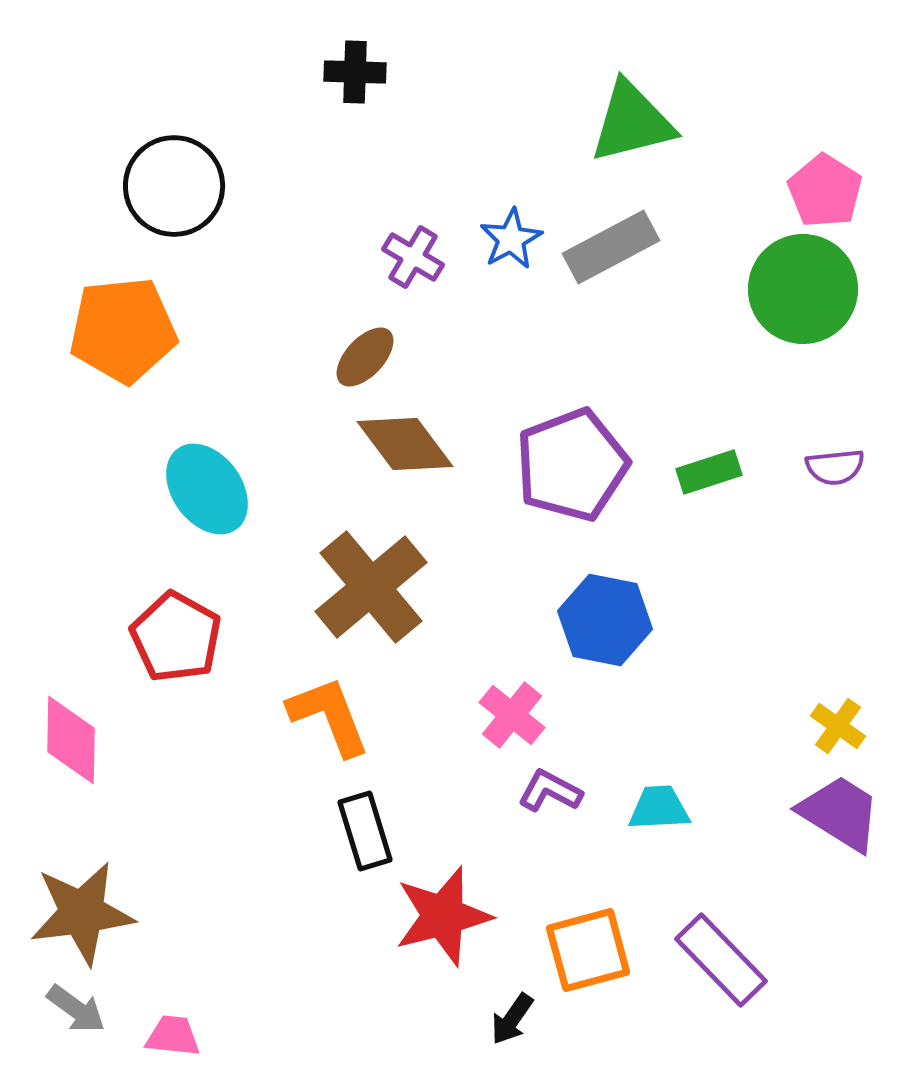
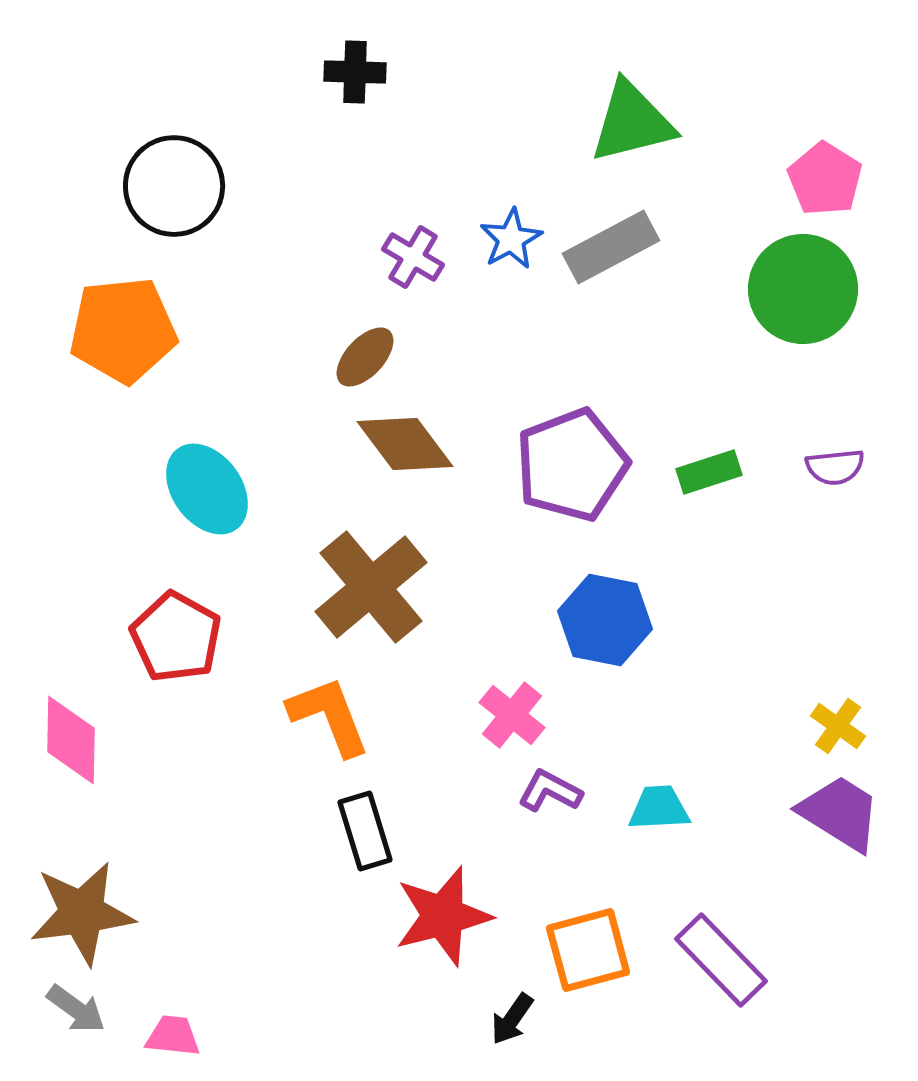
pink pentagon: moved 12 px up
